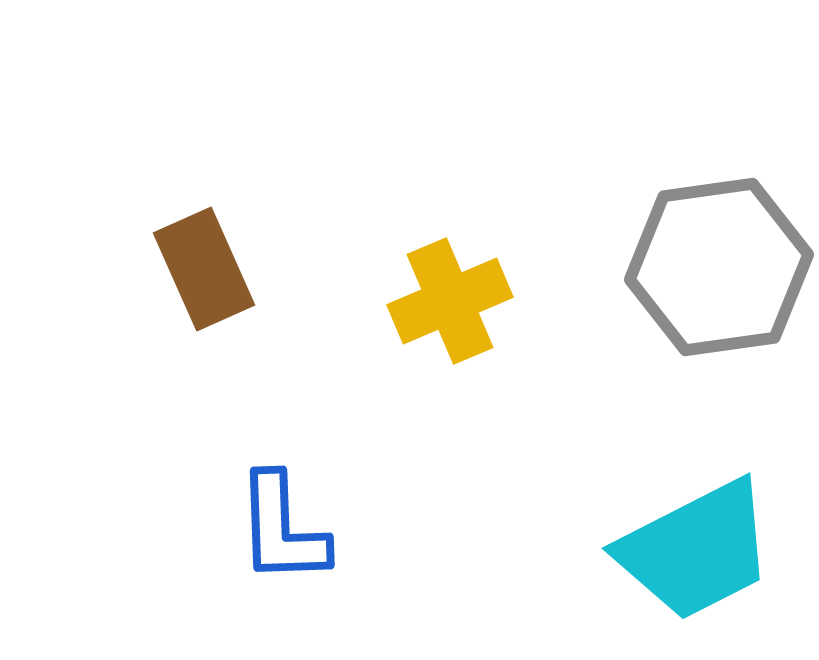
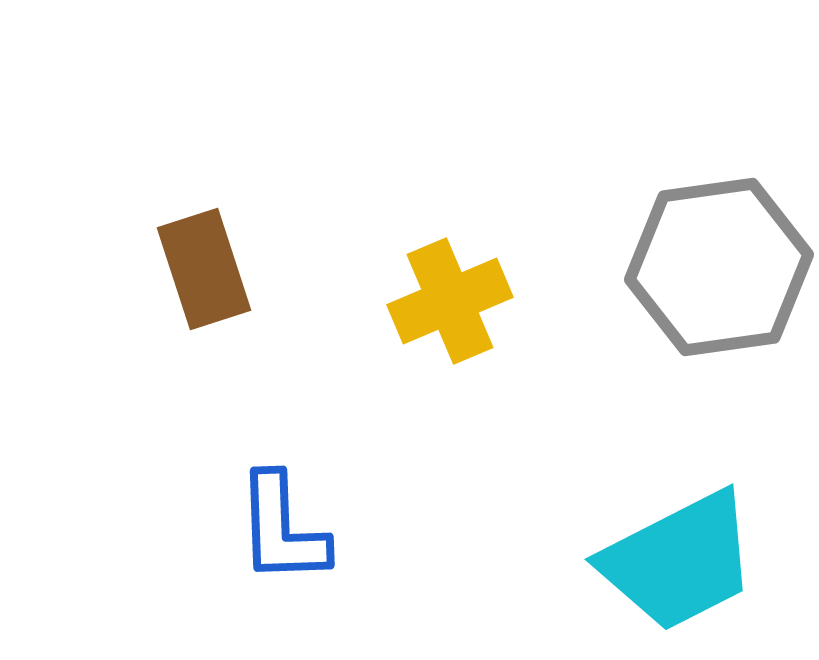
brown rectangle: rotated 6 degrees clockwise
cyan trapezoid: moved 17 px left, 11 px down
